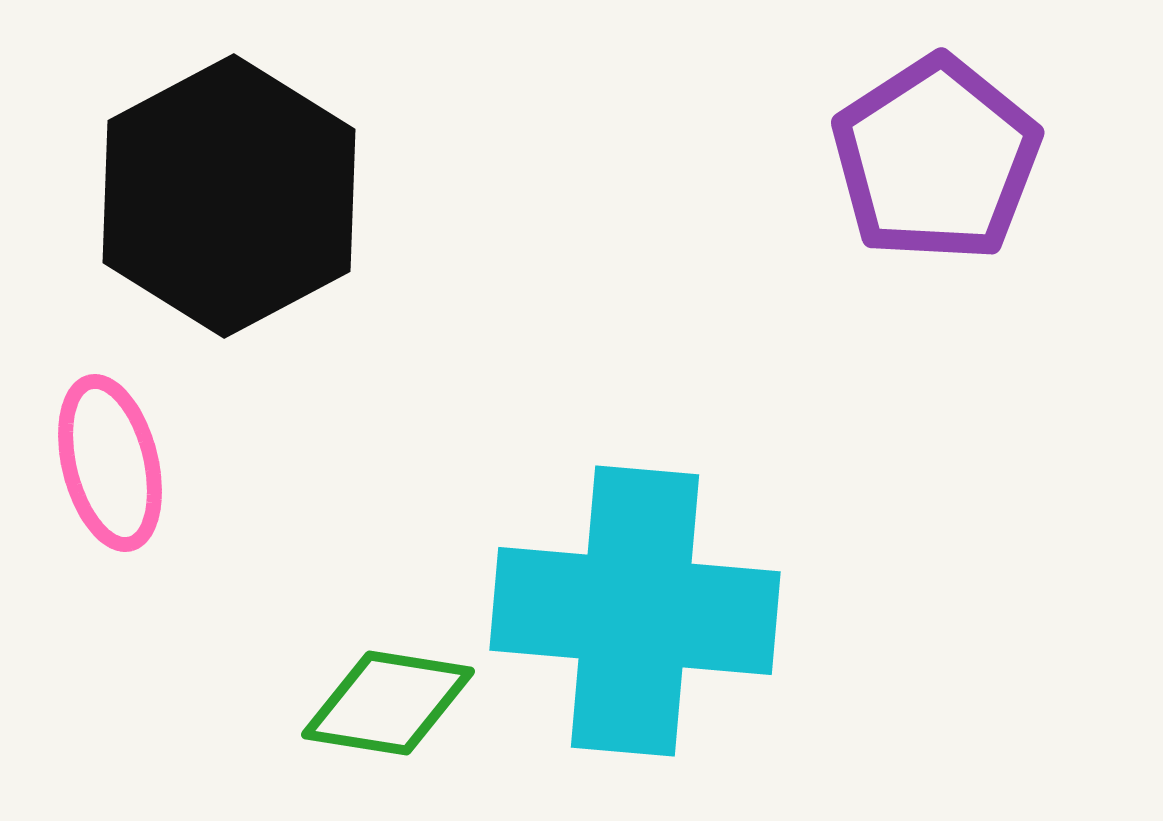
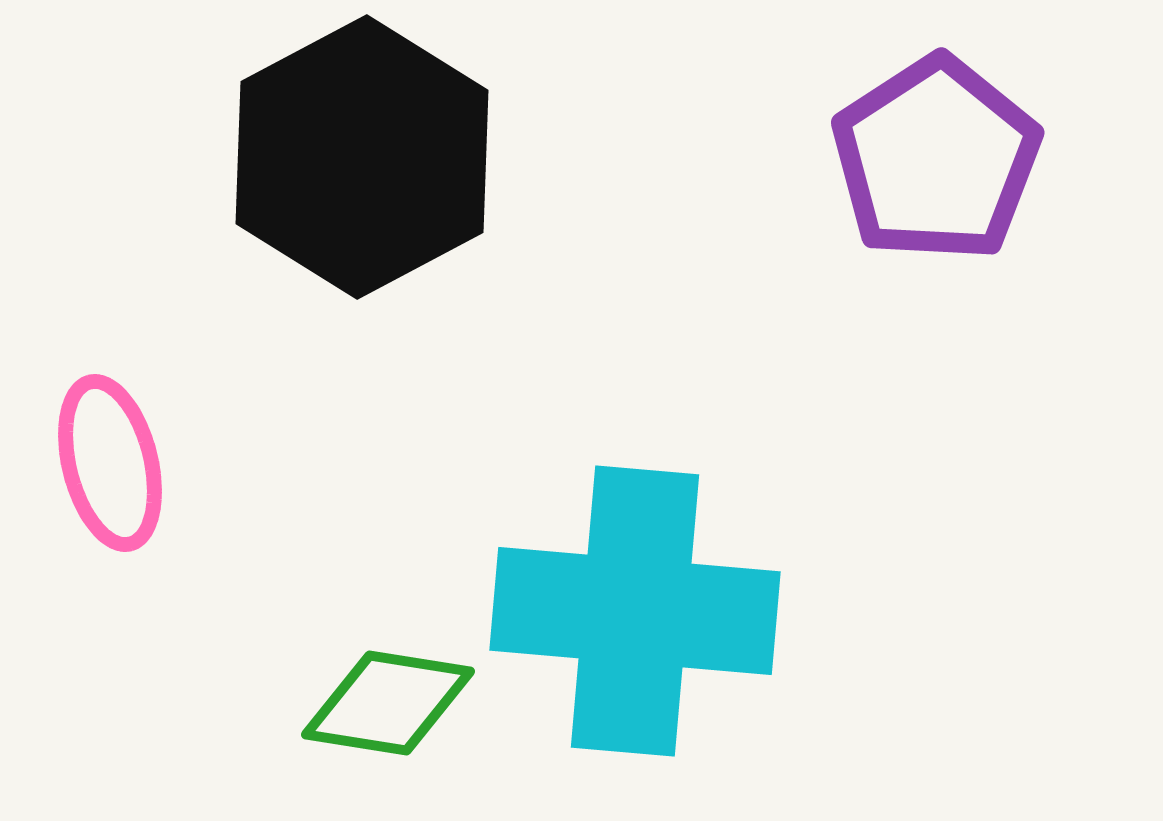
black hexagon: moved 133 px right, 39 px up
